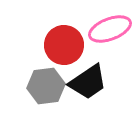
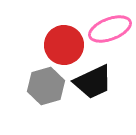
black trapezoid: moved 5 px right; rotated 9 degrees clockwise
gray hexagon: rotated 9 degrees counterclockwise
